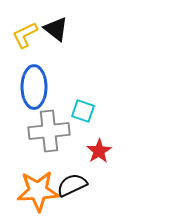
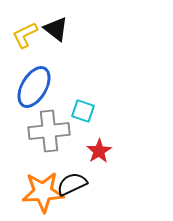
blue ellipse: rotated 30 degrees clockwise
black semicircle: moved 1 px up
orange star: moved 5 px right, 1 px down
